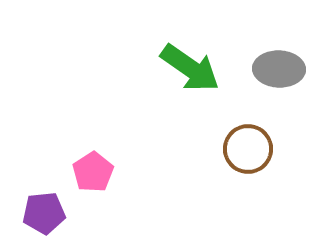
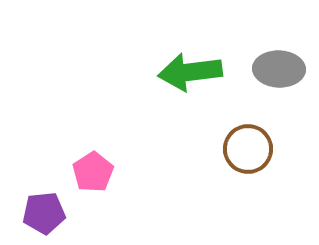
green arrow: moved 4 px down; rotated 138 degrees clockwise
